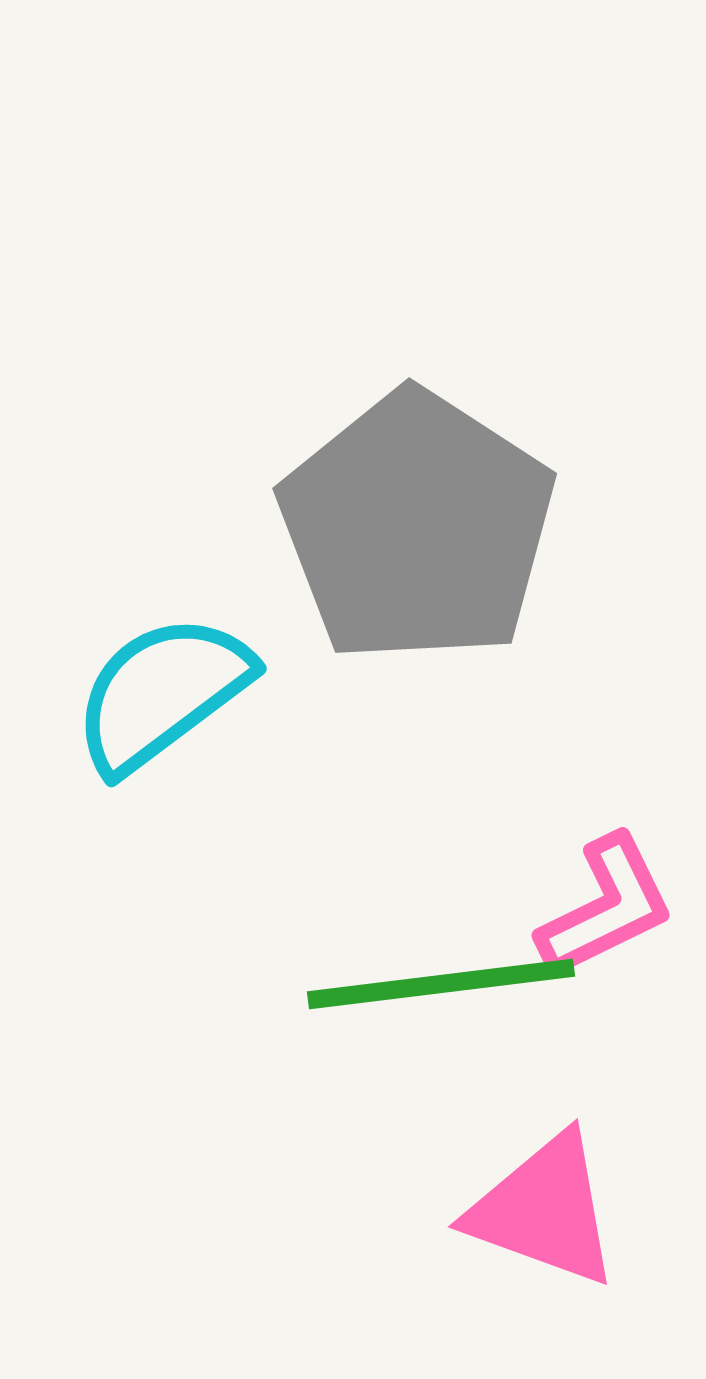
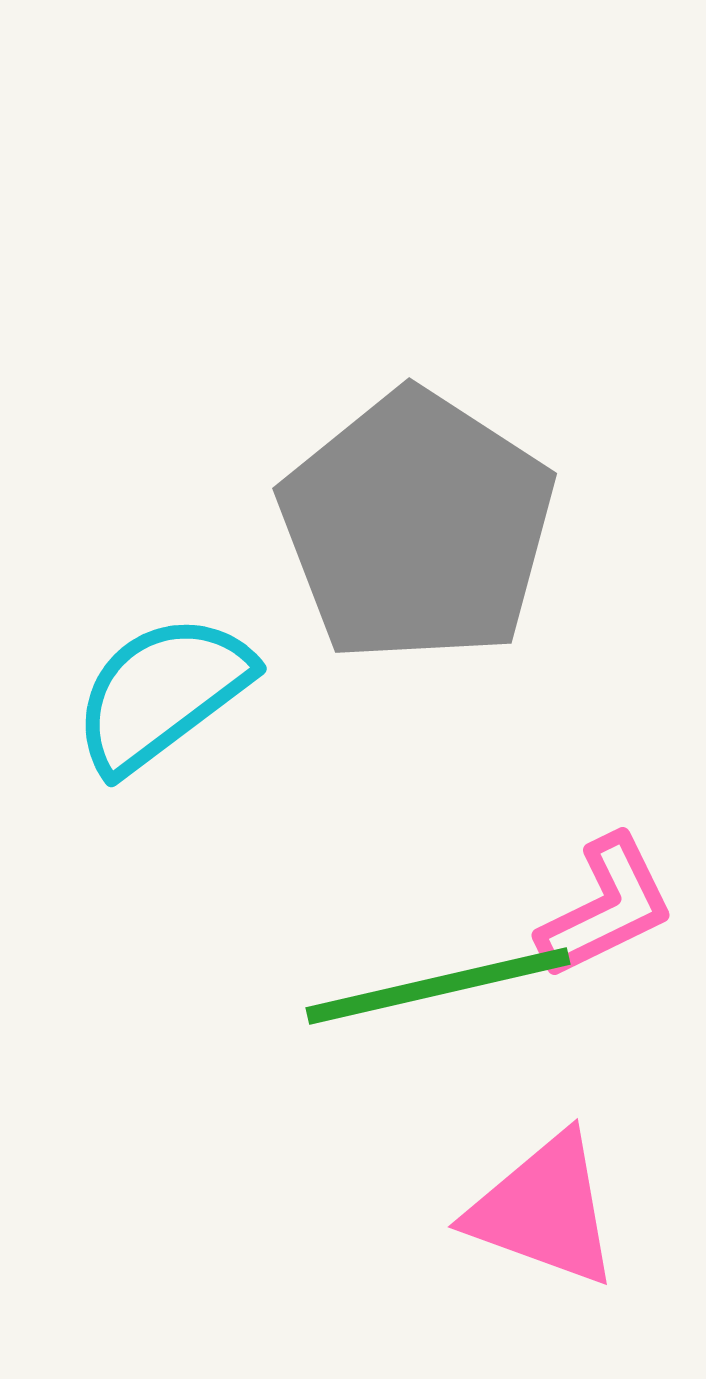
green line: moved 3 px left, 2 px down; rotated 6 degrees counterclockwise
